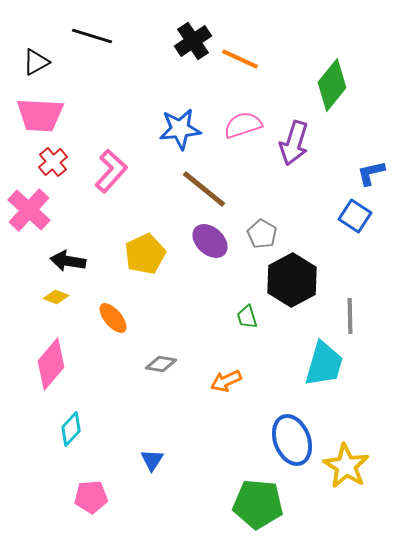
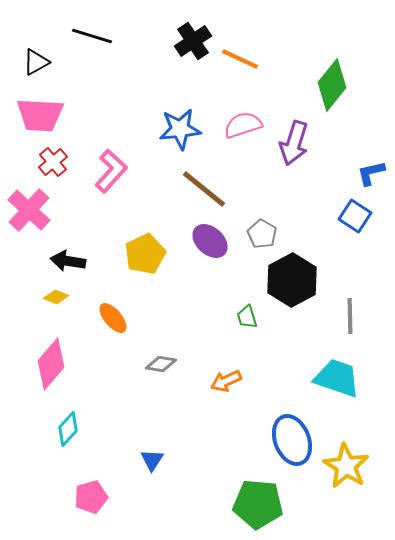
cyan trapezoid: moved 13 px right, 14 px down; rotated 87 degrees counterclockwise
cyan diamond: moved 3 px left
pink pentagon: rotated 12 degrees counterclockwise
